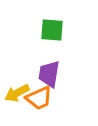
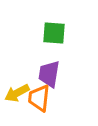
green square: moved 2 px right, 3 px down
orange trapezoid: rotated 120 degrees clockwise
